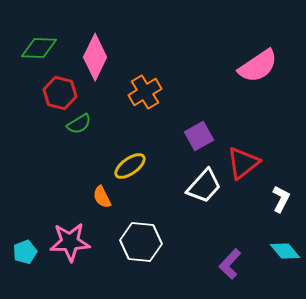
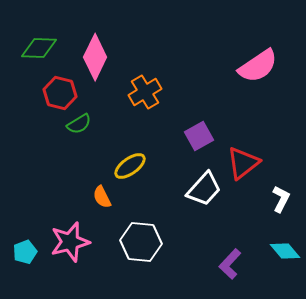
white trapezoid: moved 3 px down
pink star: rotated 12 degrees counterclockwise
